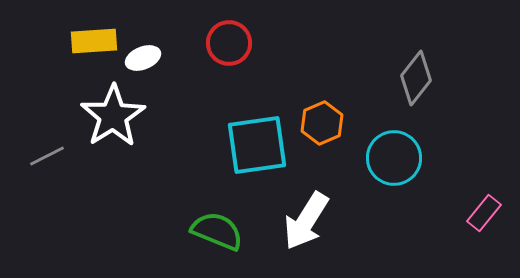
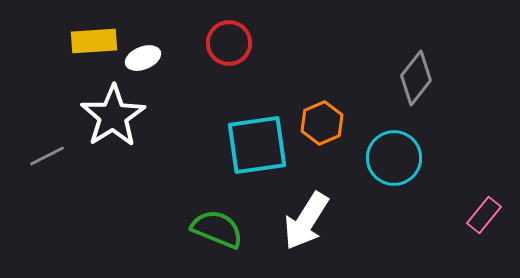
pink rectangle: moved 2 px down
green semicircle: moved 2 px up
